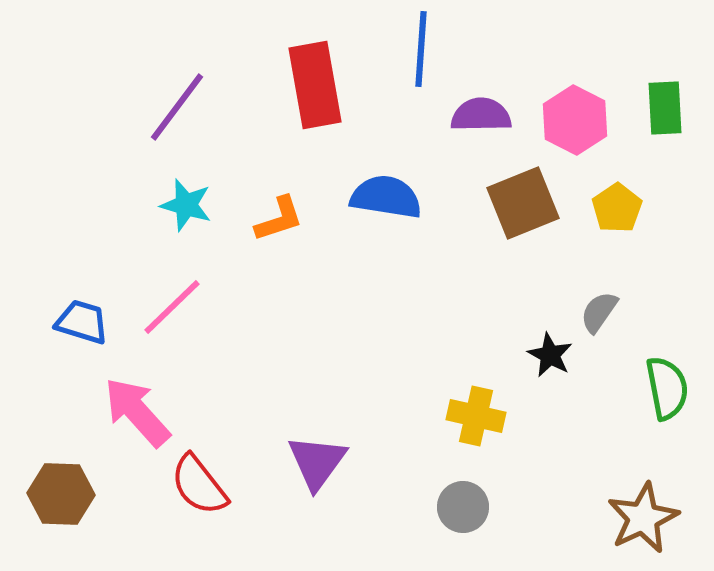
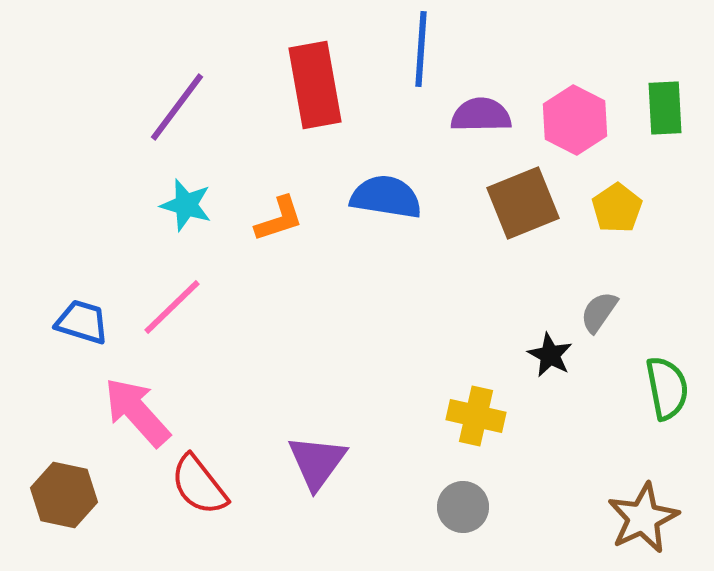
brown hexagon: moved 3 px right, 1 px down; rotated 10 degrees clockwise
